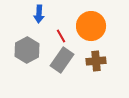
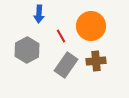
gray rectangle: moved 4 px right, 5 px down
